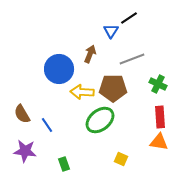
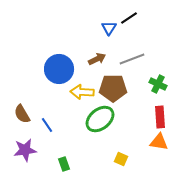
blue triangle: moved 2 px left, 3 px up
brown arrow: moved 7 px right, 5 px down; rotated 42 degrees clockwise
green ellipse: moved 1 px up
purple star: moved 1 px up; rotated 15 degrees counterclockwise
